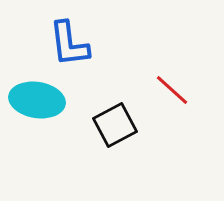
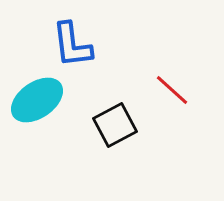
blue L-shape: moved 3 px right, 1 px down
cyan ellipse: rotated 44 degrees counterclockwise
